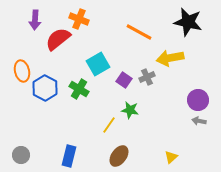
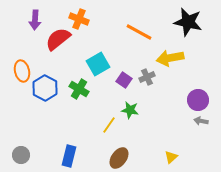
gray arrow: moved 2 px right
brown ellipse: moved 2 px down
